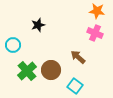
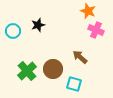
orange star: moved 9 px left; rotated 14 degrees clockwise
pink cross: moved 1 px right, 3 px up
cyan circle: moved 14 px up
brown arrow: moved 2 px right
brown circle: moved 2 px right, 1 px up
cyan square: moved 1 px left, 2 px up; rotated 21 degrees counterclockwise
